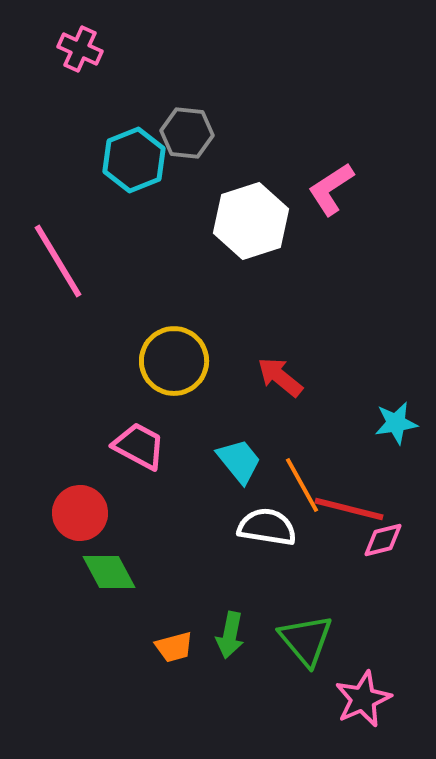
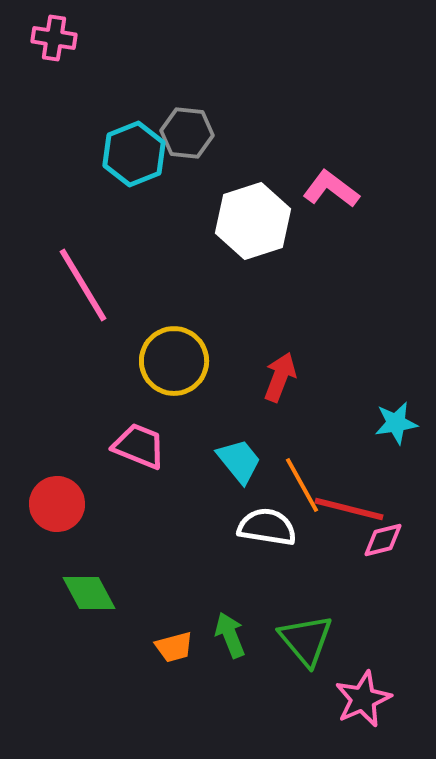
pink cross: moved 26 px left, 11 px up; rotated 15 degrees counterclockwise
cyan hexagon: moved 6 px up
pink L-shape: rotated 70 degrees clockwise
white hexagon: moved 2 px right
pink line: moved 25 px right, 24 px down
red arrow: rotated 72 degrees clockwise
pink trapezoid: rotated 6 degrees counterclockwise
red circle: moved 23 px left, 9 px up
green diamond: moved 20 px left, 21 px down
green arrow: rotated 147 degrees clockwise
